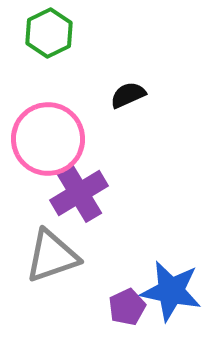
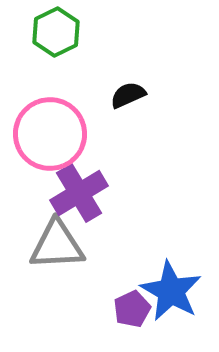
green hexagon: moved 7 px right, 1 px up
pink circle: moved 2 px right, 5 px up
gray triangle: moved 5 px right, 11 px up; rotated 16 degrees clockwise
blue star: rotated 18 degrees clockwise
purple pentagon: moved 5 px right, 2 px down
